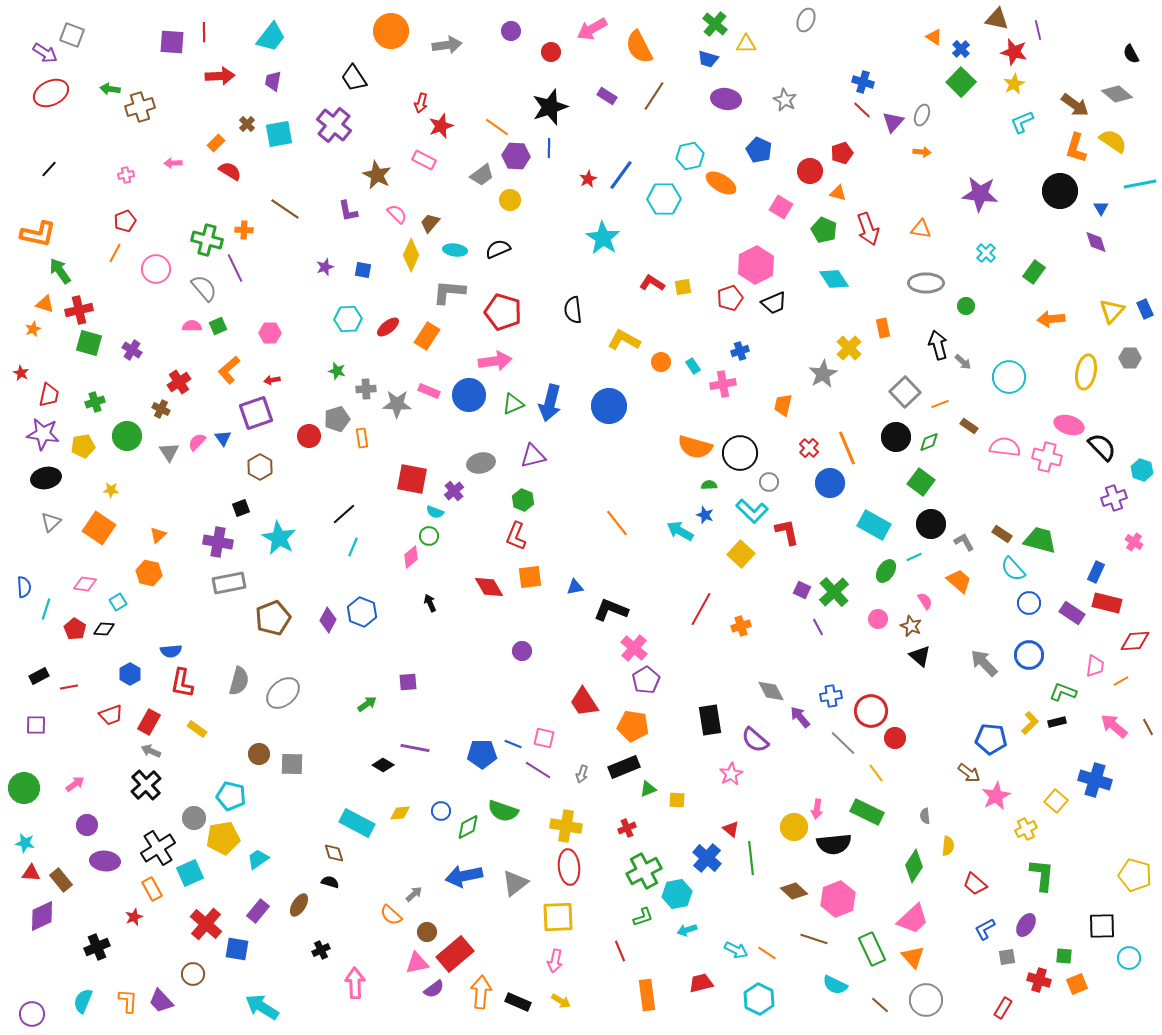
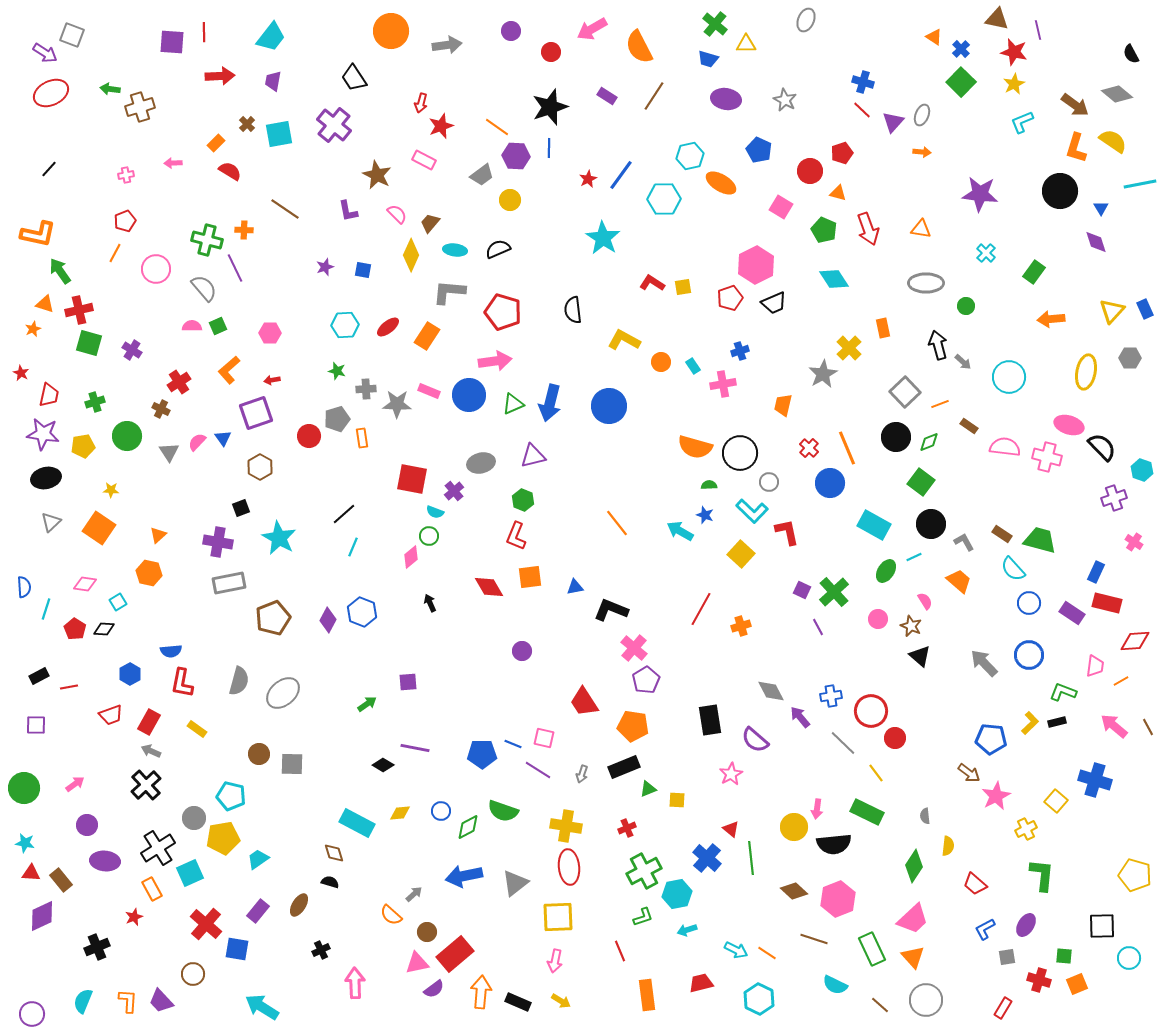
cyan hexagon at (348, 319): moved 3 px left, 6 px down
